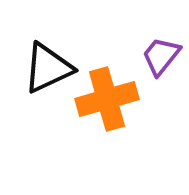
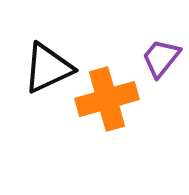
purple trapezoid: moved 2 px down
